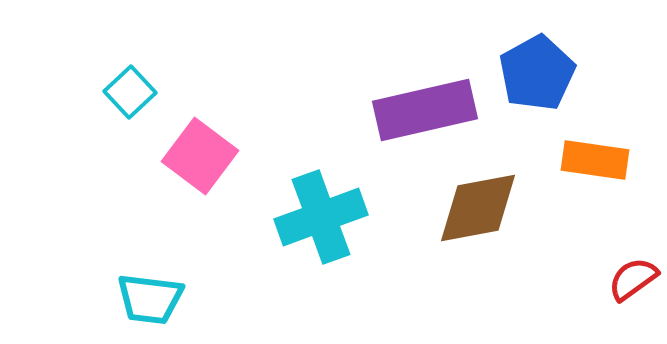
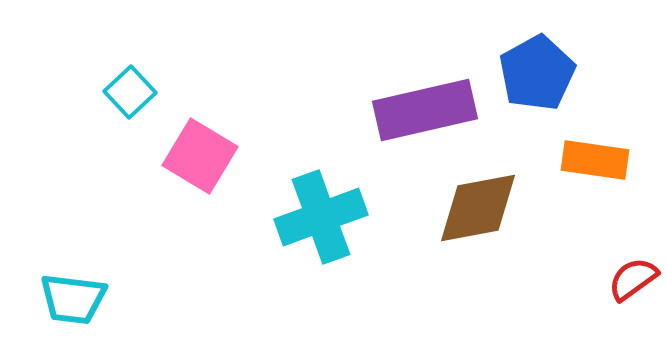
pink square: rotated 6 degrees counterclockwise
cyan trapezoid: moved 77 px left
